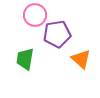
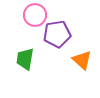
orange triangle: moved 1 px right, 1 px down
